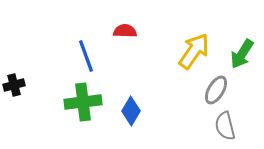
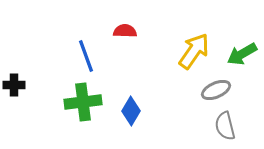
green arrow: rotated 28 degrees clockwise
black cross: rotated 15 degrees clockwise
gray ellipse: rotated 36 degrees clockwise
